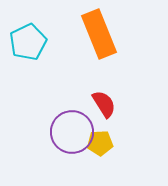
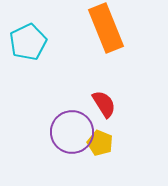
orange rectangle: moved 7 px right, 6 px up
yellow pentagon: rotated 25 degrees clockwise
